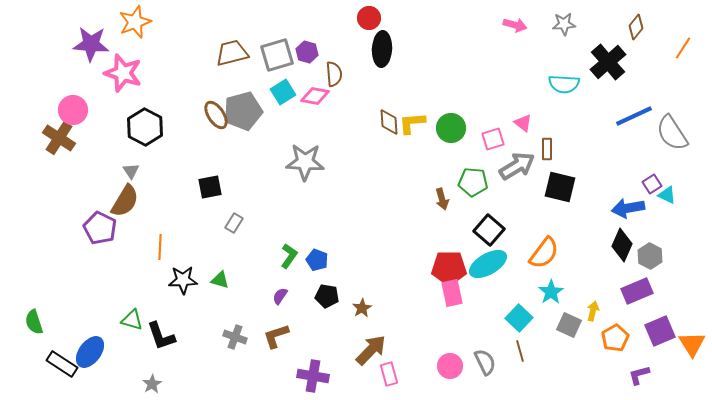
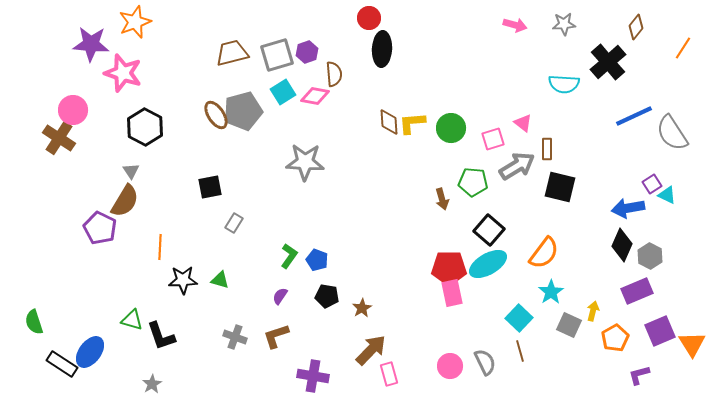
purple hexagon at (307, 52): rotated 25 degrees clockwise
